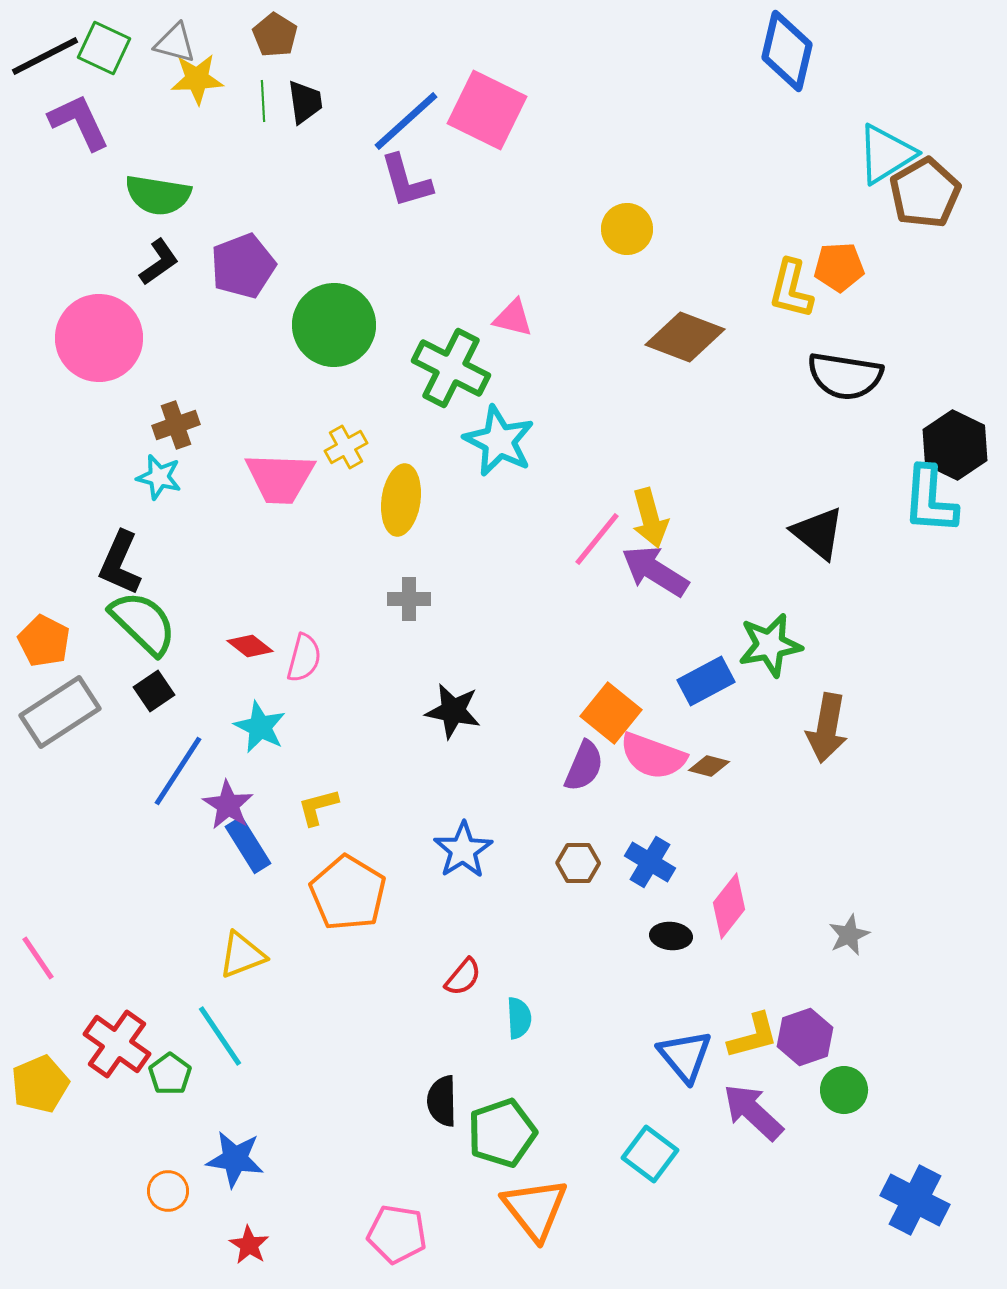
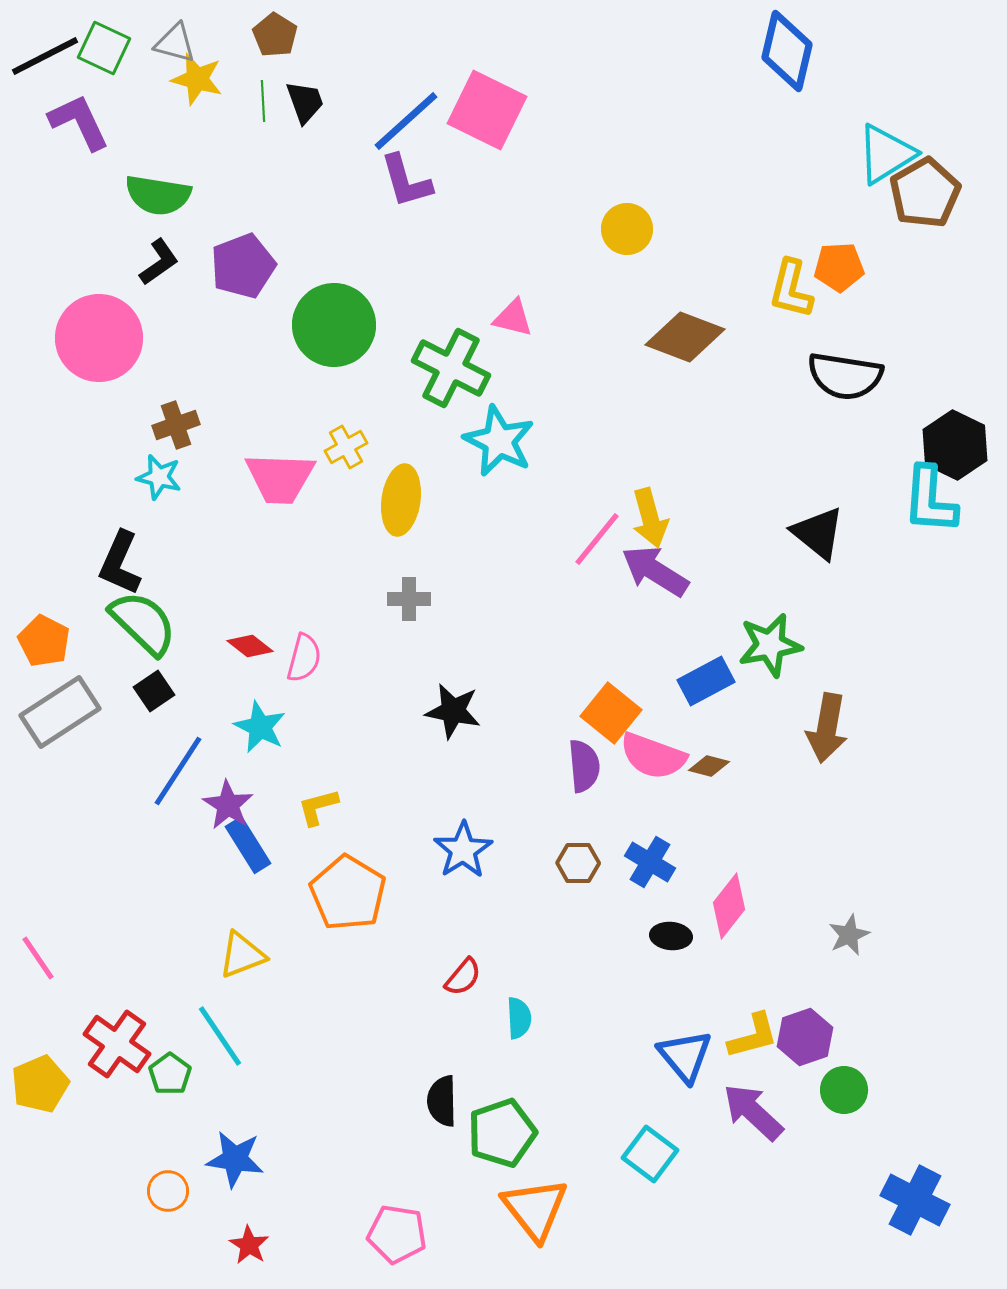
yellow star at (197, 79): rotated 18 degrees clockwise
black trapezoid at (305, 102): rotated 12 degrees counterclockwise
purple semicircle at (584, 766): rotated 28 degrees counterclockwise
